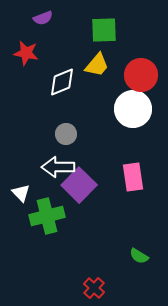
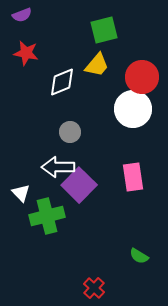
purple semicircle: moved 21 px left, 3 px up
green square: rotated 12 degrees counterclockwise
red circle: moved 1 px right, 2 px down
gray circle: moved 4 px right, 2 px up
